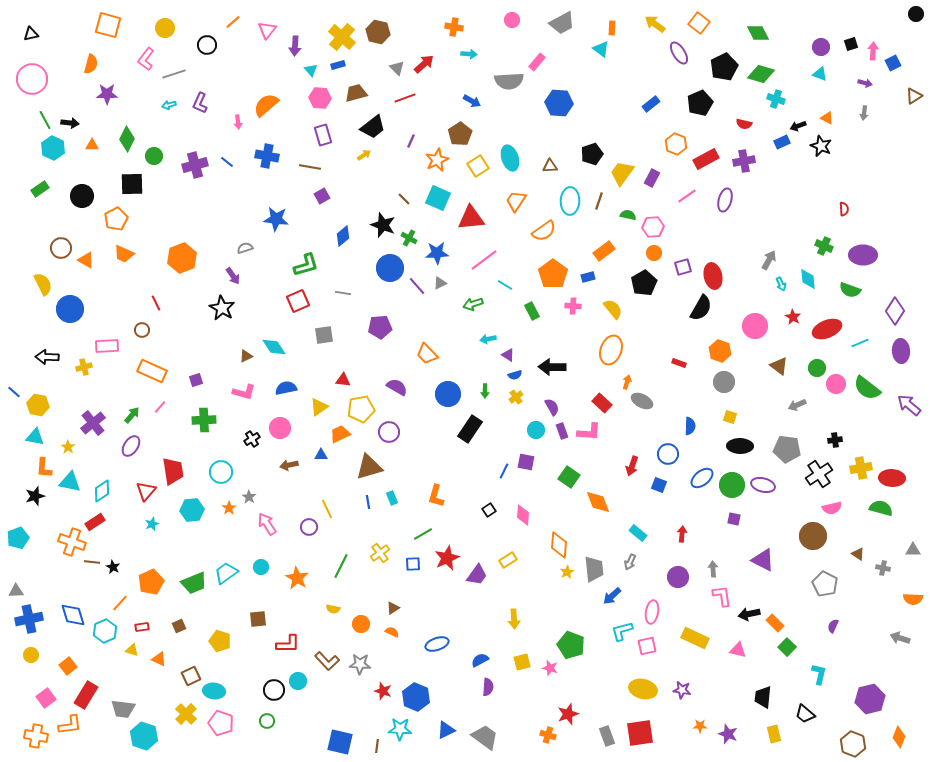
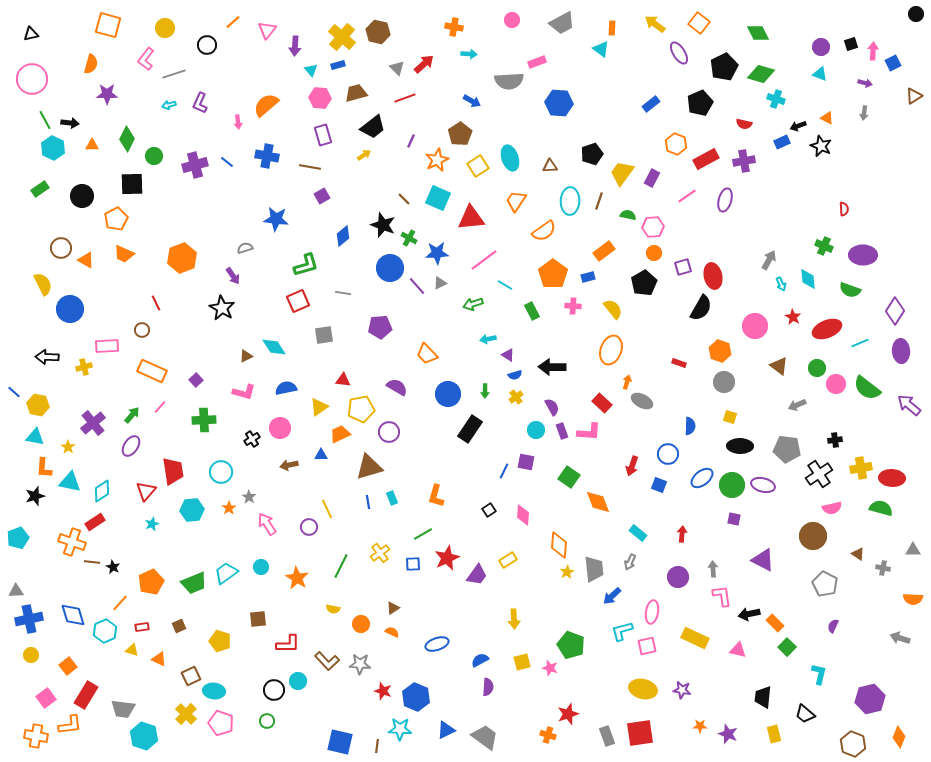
pink rectangle at (537, 62): rotated 30 degrees clockwise
purple square at (196, 380): rotated 24 degrees counterclockwise
